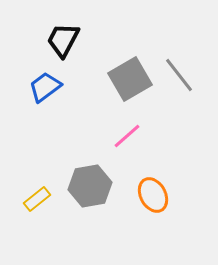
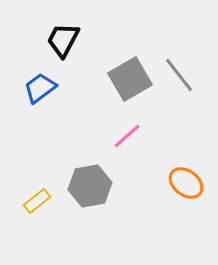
blue trapezoid: moved 5 px left, 1 px down
orange ellipse: moved 33 px right, 12 px up; rotated 24 degrees counterclockwise
yellow rectangle: moved 2 px down
